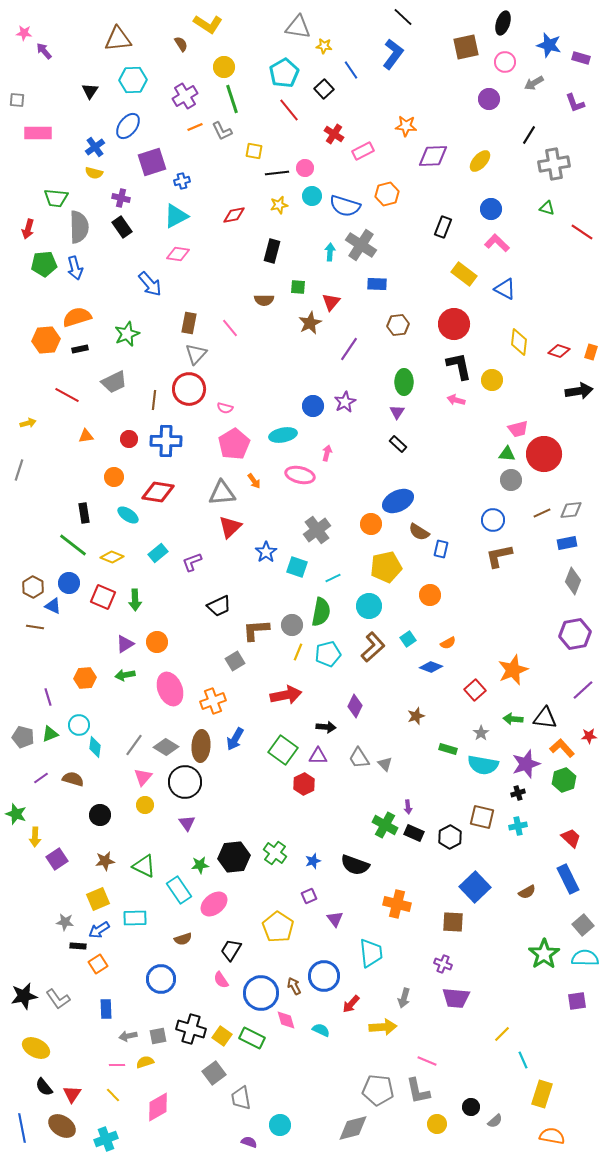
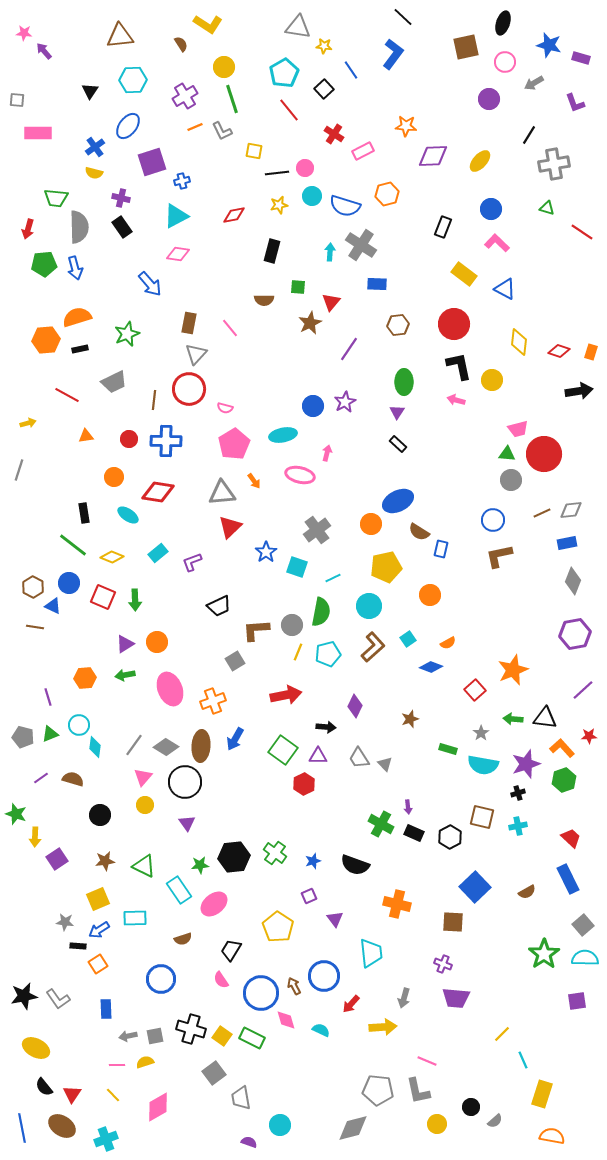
brown triangle at (118, 39): moved 2 px right, 3 px up
brown star at (416, 716): moved 6 px left, 3 px down
green cross at (385, 825): moved 4 px left, 1 px up
gray square at (158, 1036): moved 3 px left
